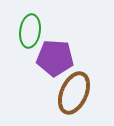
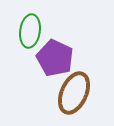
purple pentagon: rotated 21 degrees clockwise
